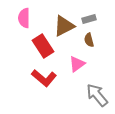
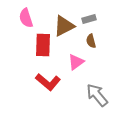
pink semicircle: moved 2 px right; rotated 18 degrees counterclockwise
brown semicircle: moved 2 px right, 1 px down
red rectangle: moved 1 px up; rotated 35 degrees clockwise
pink triangle: moved 1 px left, 2 px up
red L-shape: moved 4 px right, 4 px down
